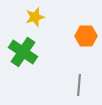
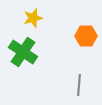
yellow star: moved 2 px left, 1 px down
